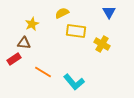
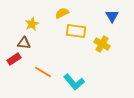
blue triangle: moved 3 px right, 4 px down
